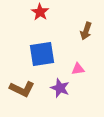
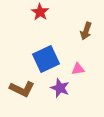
blue square: moved 4 px right, 5 px down; rotated 16 degrees counterclockwise
